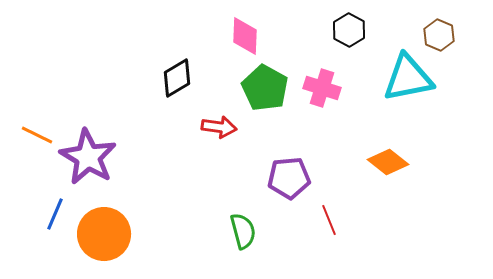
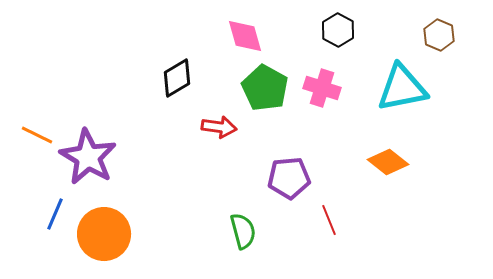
black hexagon: moved 11 px left
pink diamond: rotated 18 degrees counterclockwise
cyan triangle: moved 6 px left, 10 px down
